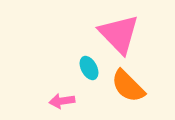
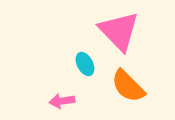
pink triangle: moved 3 px up
cyan ellipse: moved 4 px left, 4 px up
